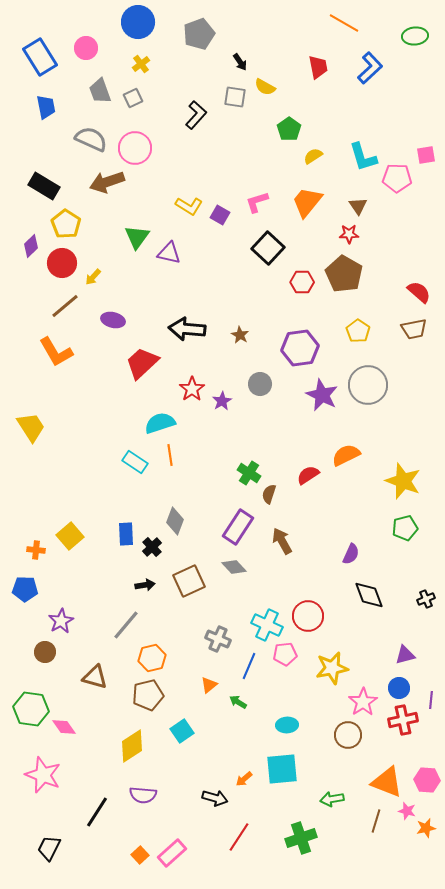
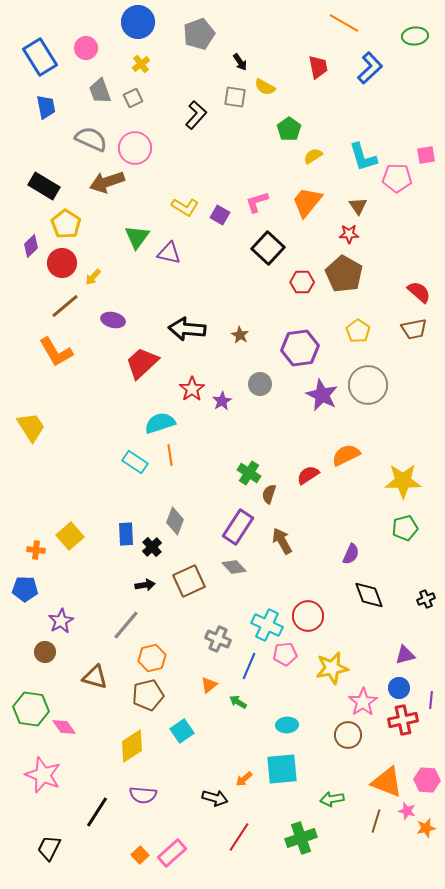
yellow L-shape at (189, 206): moved 4 px left, 1 px down
yellow star at (403, 481): rotated 21 degrees counterclockwise
